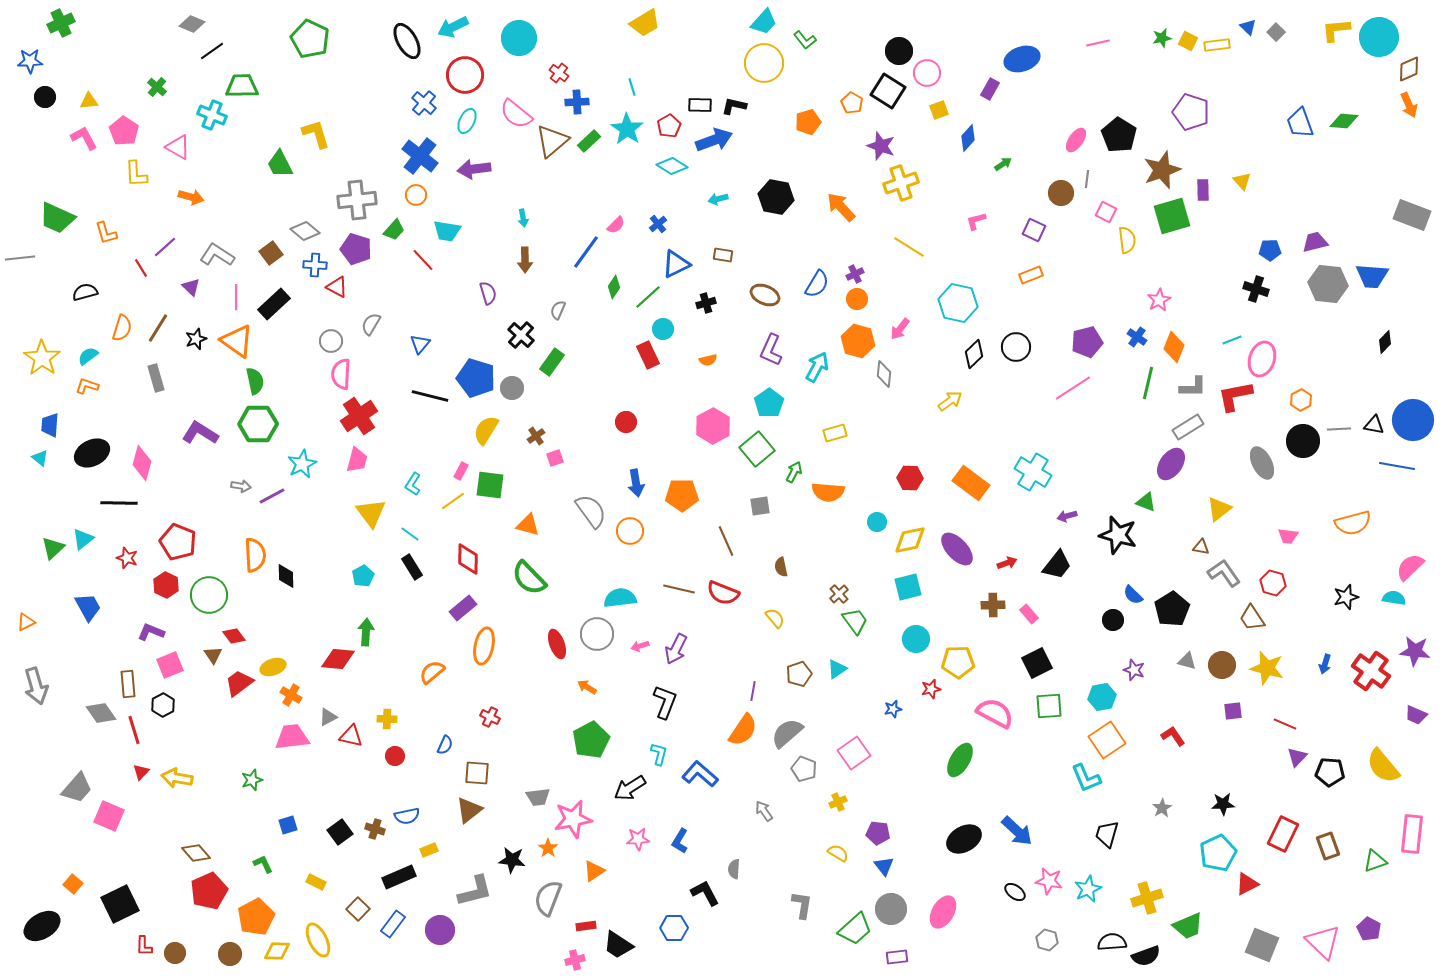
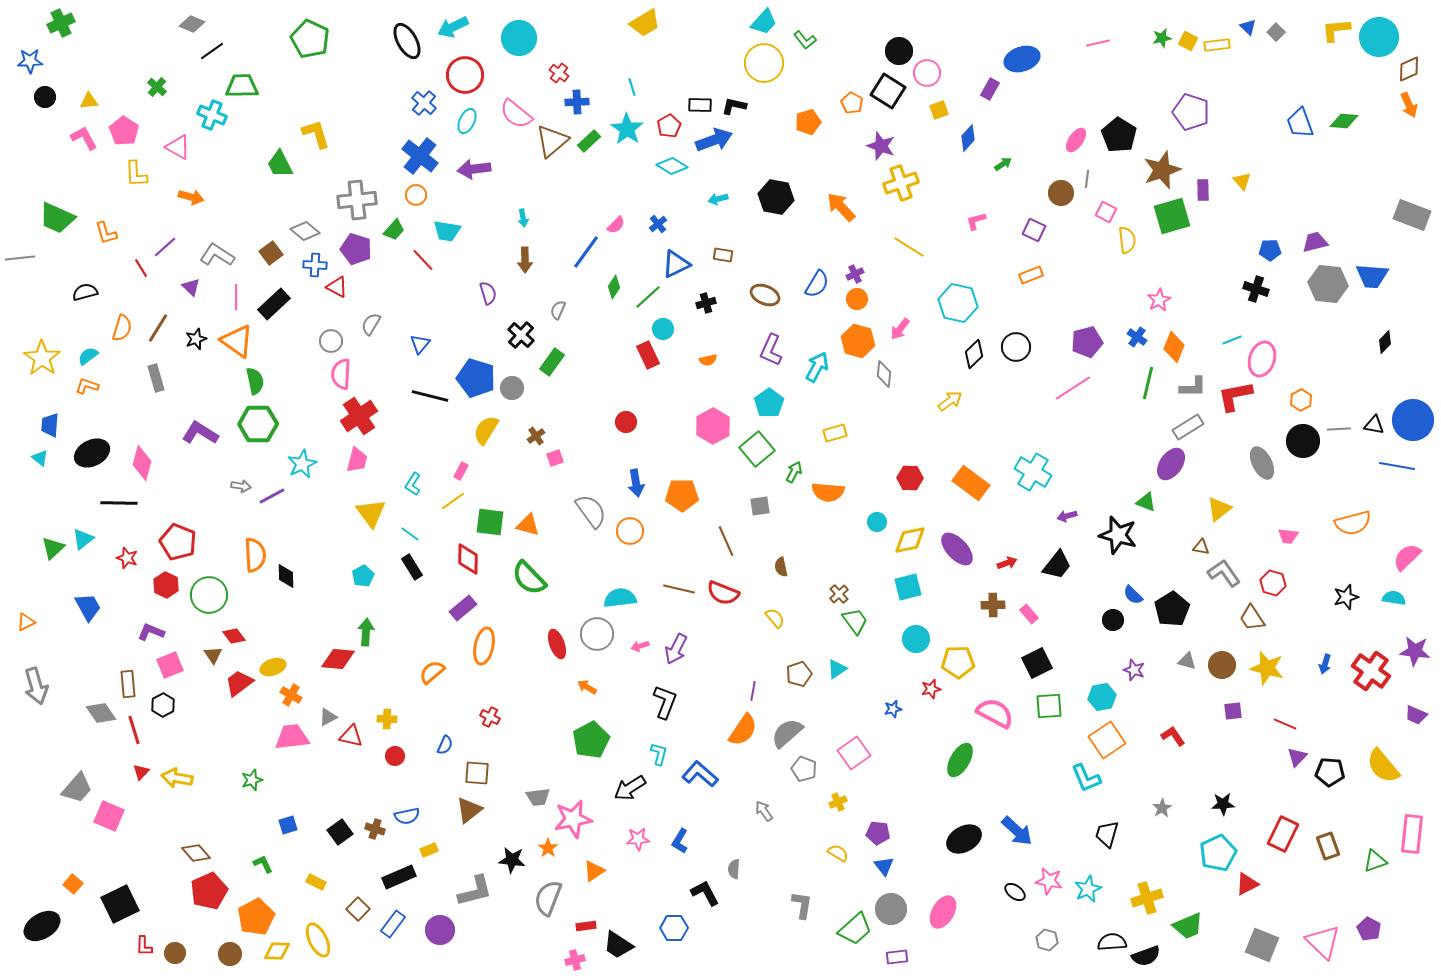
green square at (490, 485): moved 37 px down
pink semicircle at (1410, 567): moved 3 px left, 10 px up
